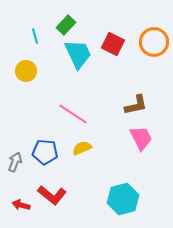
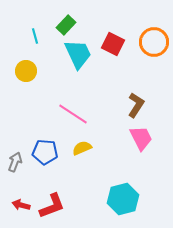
brown L-shape: rotated 45 degrees counterclockwise
red L-shape: moved 11 px down; rotated 60 degrees counterclockwise
